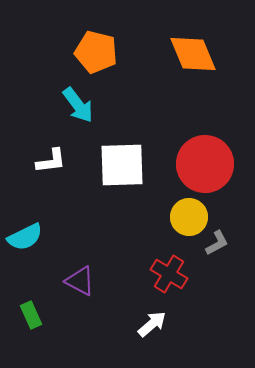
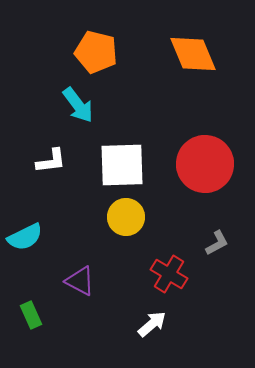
yellow circle: moved 63 px left
